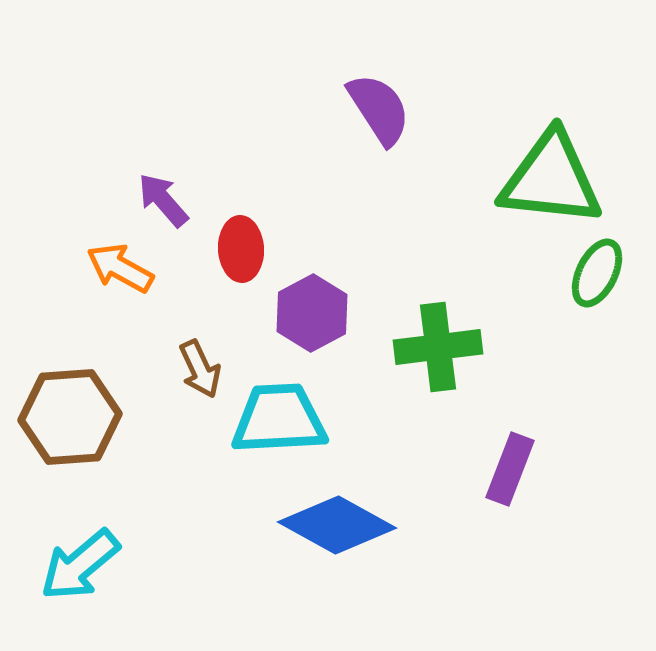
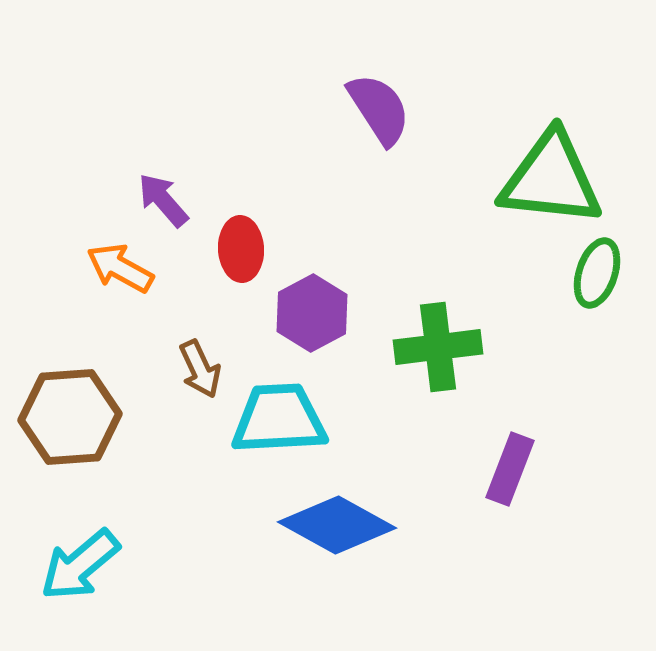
green ellipse: rotated 8 degrees counterclockwise
